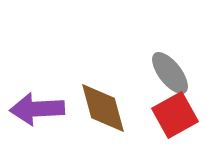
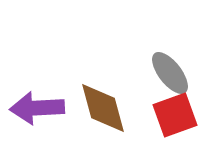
purple arrow: moved 1 px up
red square: rotated 9 degrees clockwise
